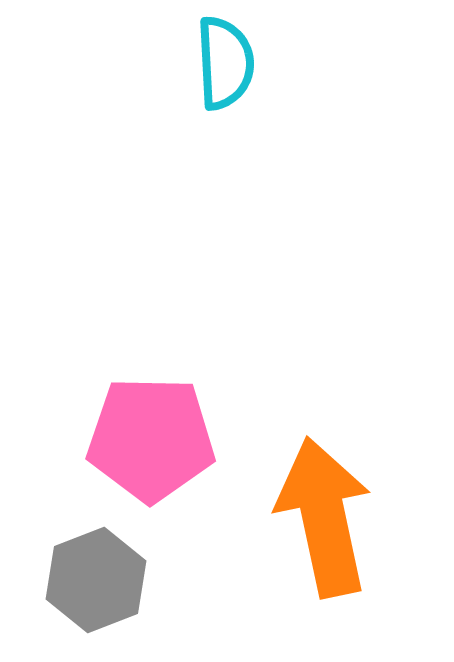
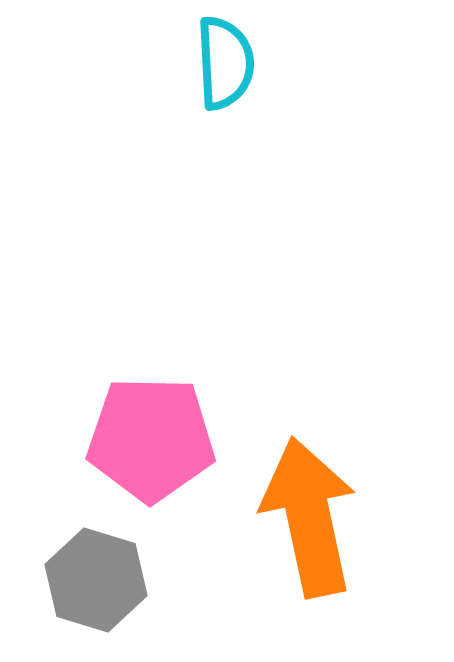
orange arrow: moved 15 px left
gray hexagon: rotated 22 degrees counterclockwise
